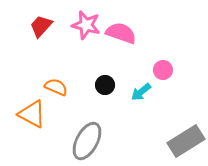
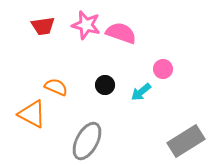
red trapezoid: moved 2 px right; rotated 140 degrees counterclockwise
pink circle: moved 1 px up
